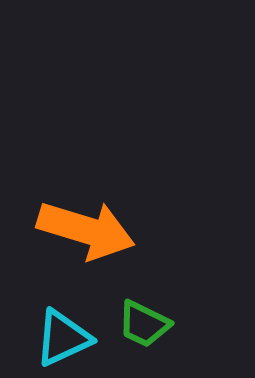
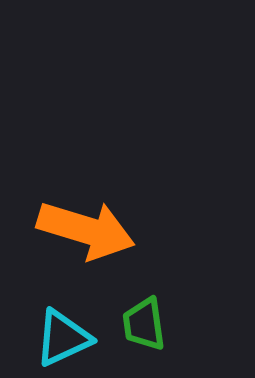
green trapezoid: rotated 56 degrees clockwise
